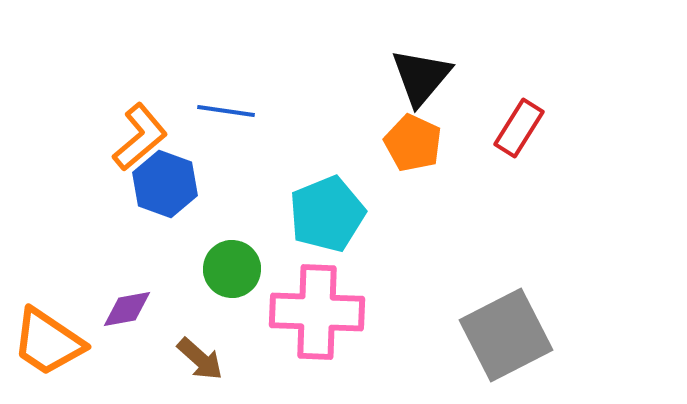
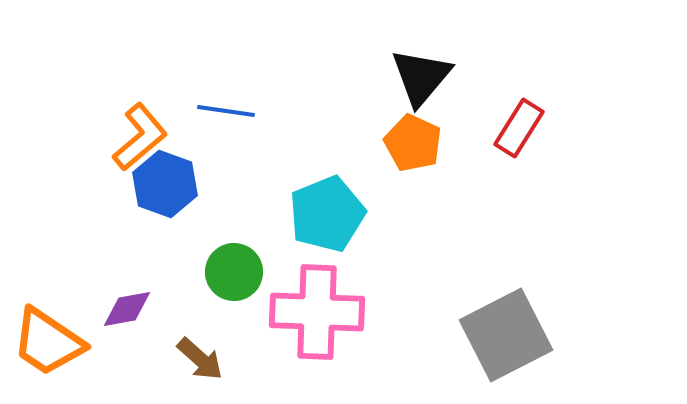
green circle: moved 2 px right, 3 px down
